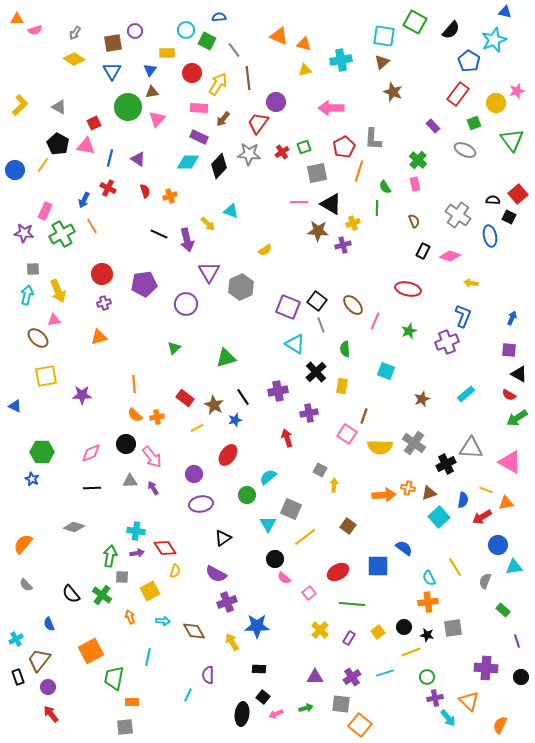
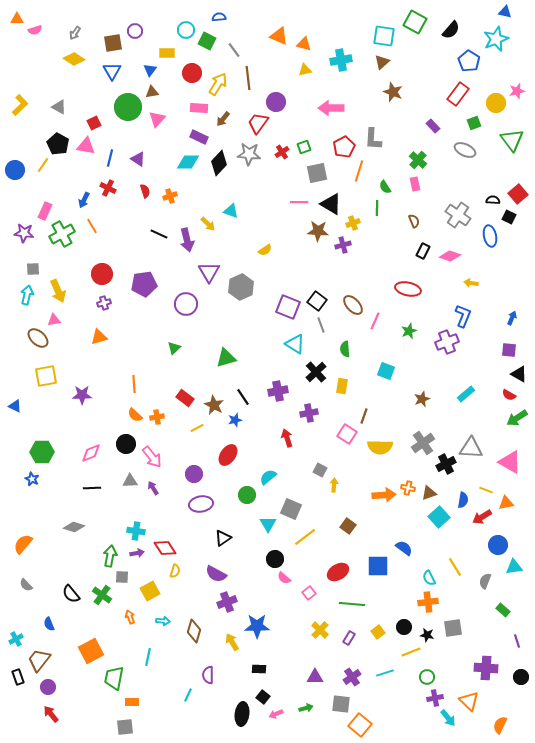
cyan star at (494, 40): moved 2 px right, 1 px up
black diamond at (219, 166): moved 3 px up
gray cross at (414, 443): moved 9 px right; rotated 20 degrees clockwise
brown diamond at (194, 631): rotated 45 degrees clockwise
